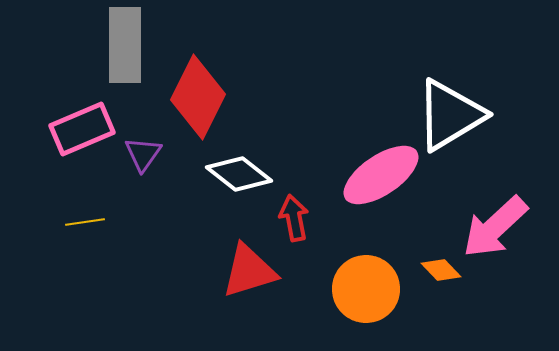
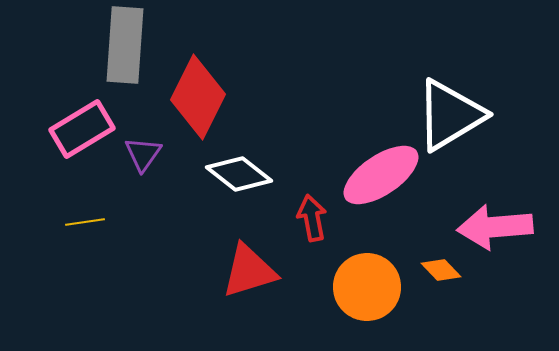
gray rectangle: rotated 4 degrees clockwise
pink rectangle: rotated 8 degrees counterclockwise
red arrow: moved 18 px right
pink arrow: rotated 38 degrees clockwise
orange circle: moved 1 px right, 2 px up
